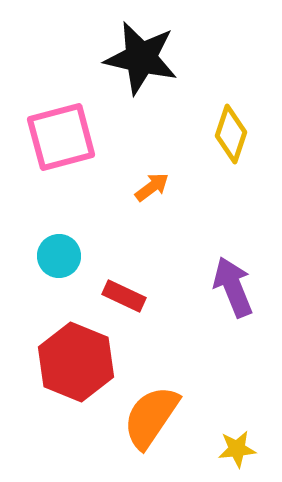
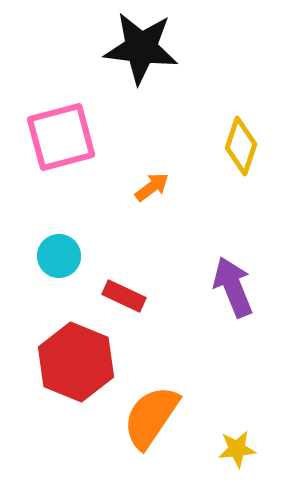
black star: moved 10 px up; rotated 6 degrees counterclockwise
yellow diamond: moved 10 px right, 12 px down
